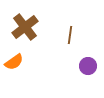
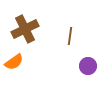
brown cross: moved 2 px down; rotated 12 degrees clockwise
brown line: moved 1 px down
